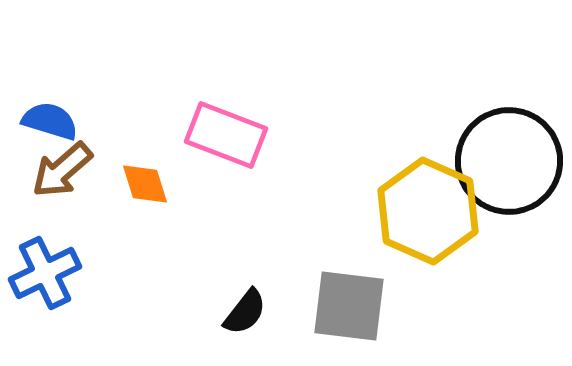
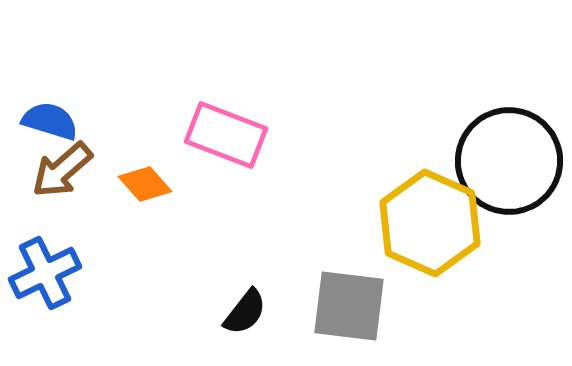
orange diamond: rotated 24 degrees counterclockwise
yellow hexagon: moved 2 px right, 12 px down
